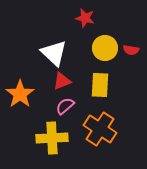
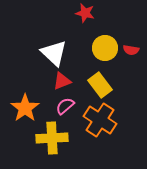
red star: moved 5 px up
yellow rectangle: rotated 40 degrees counterclockwise
orange star: moved 5 px right, 14 px down
orange cross: moved 9 px up
